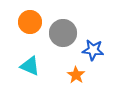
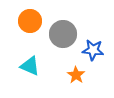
orange circle: moved 1 px up
gray circle: moved 1 px down
